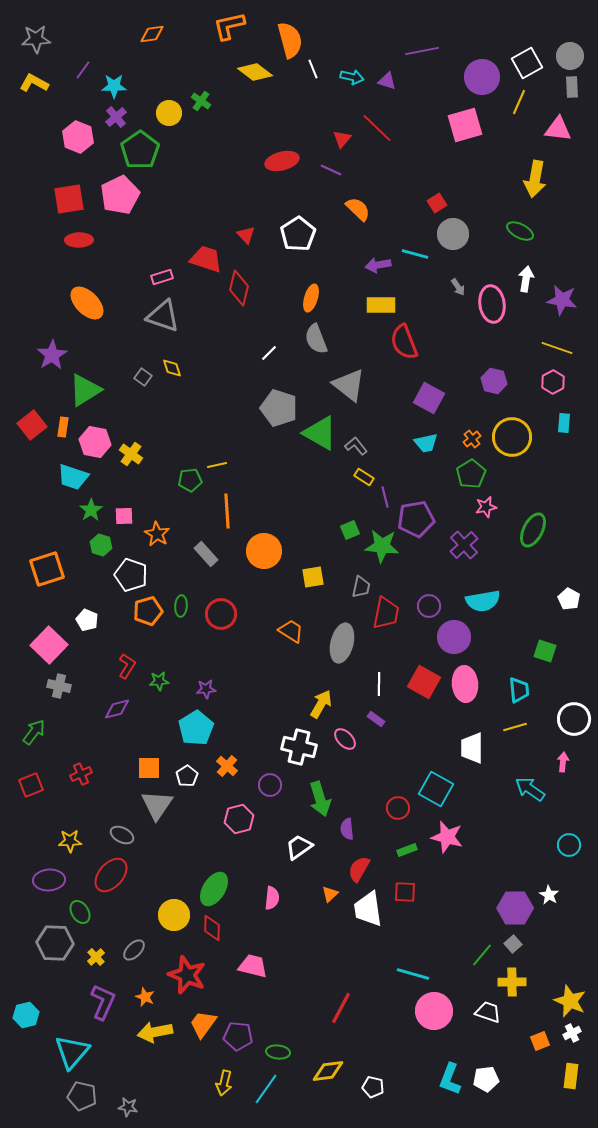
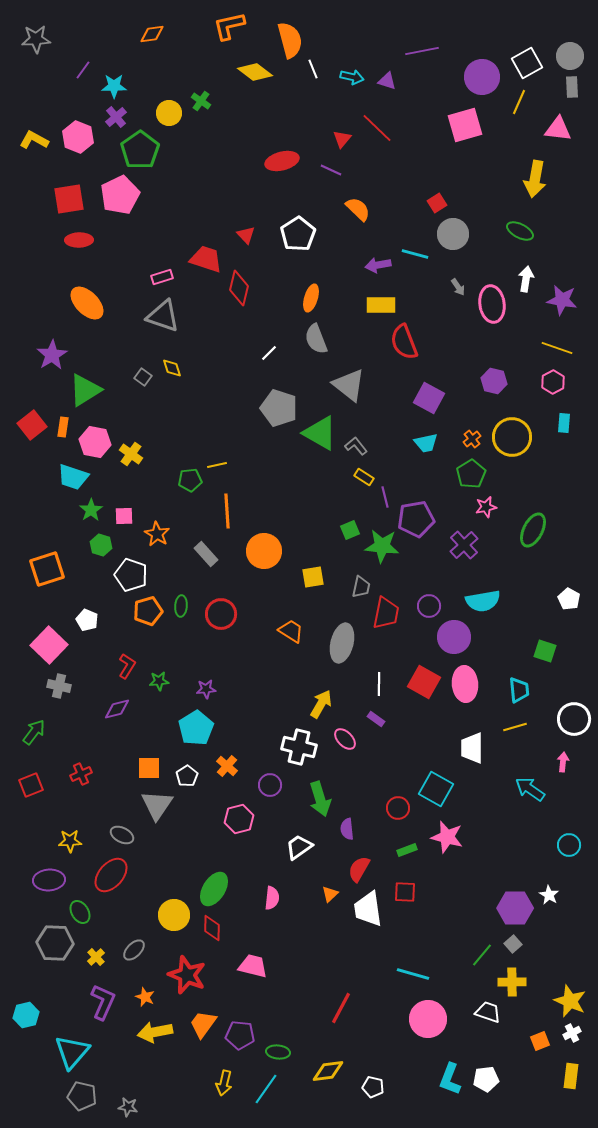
yellow L-shape at (34, 83): moved 57 px down
pink circle at (434, 1011): moved 6 px left, 8 px down
purple pentagon at (238, 1036): moved 2 px right, 1 px up
